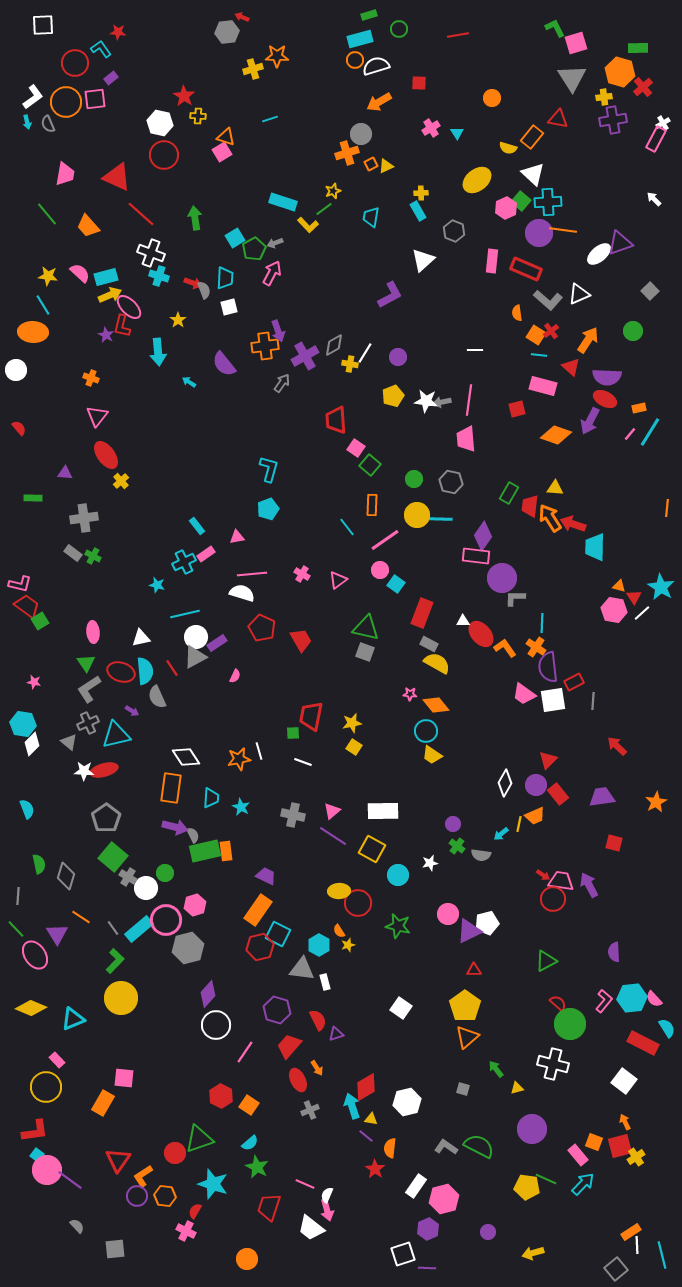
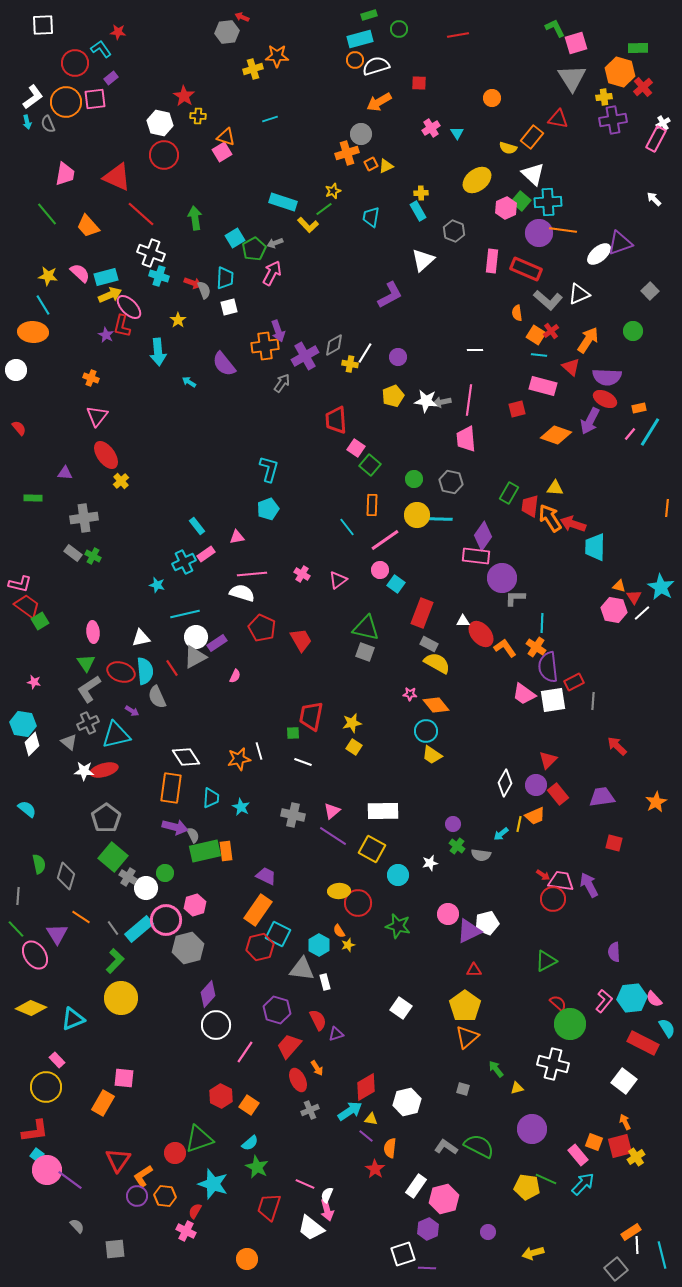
cyan semicircle at (27, 809): rotated 30 degrees counterclockwise
cyan arrow at (352, 1106): moved 2 px left, 5 px down; rotated 75 degrees clockwise
